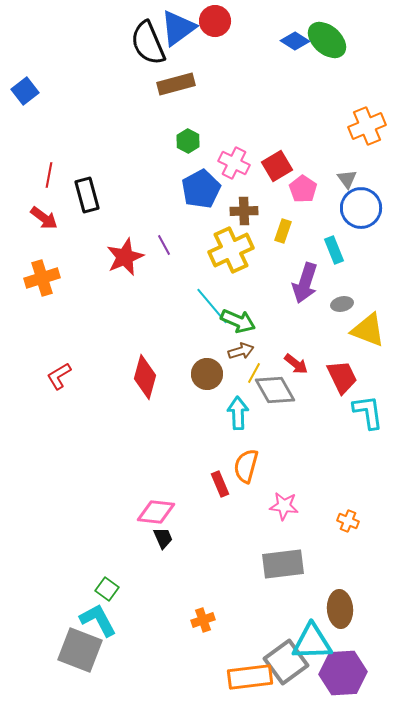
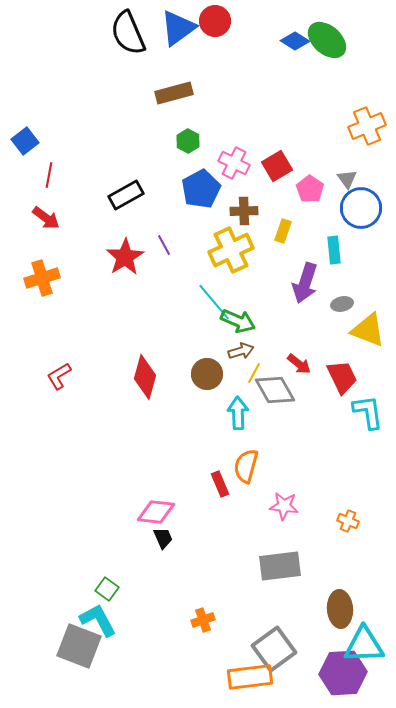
black semicircle at (148, 43): moved 20 px left, 10 px up
brown rectangle at (176, 84): moved 2 px left, 9 px down
blue square at (25, 91): moved 50 px down
pink pentagon at (303, 189): moved 7 px right
black rectangle at (87, 195): moved 39 px right; rotated 76 degrees clockwise
red arrow at (44, 218): moved 2 px right
cyan rectangle at (334, 250): rotated 16 degrees clockwise
red star at (125, 257): rotated 9 degrees counterclockwise
cyan line at (212, 306): moved 2 px right, 4 px up
red arrow at (296, 364): moved 3 px right
gray rectangle at (283, 564): moved 3 px left, 2 px down
cyan triangle at (312, 642): moved 52 px right, 3 px down
gray square at (80, 650): moved 1 px left, 4 px up
gray square at (286, 662): moved 12 px left, 13 px up
